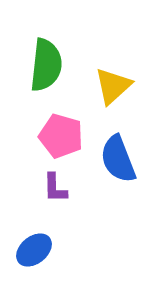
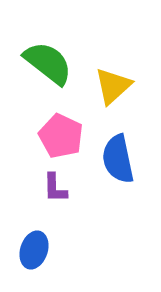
green semicircle: moved 2 px right, 2 px up; rotated 58 degrees counterclockwise
pink pentagon: rotated 9 degrees clockwise
blue semicircle: rotated 9 degrees clockwise
blue ellipse: rotated 33 degrees counterclockwise
